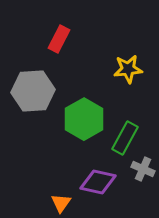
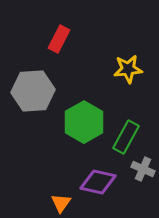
green hexagon: moved 3 px down
green rectangle: moved 1 px right, 1 px up
